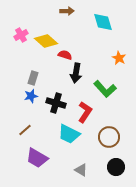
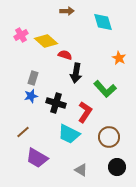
brown line: moved 2 px left, 2 px down
black circle: moved 1 px right
